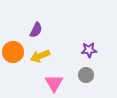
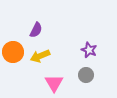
purple star: rotated 28 degrees clockwise
